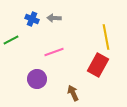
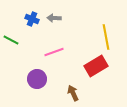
green line: rotated 56 degrees clockwise
red rectangle: moved 2 px left, 1 px down; rotated 30 degrees clockwise
